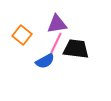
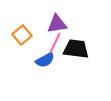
orange square: rotated 12 degrees clockwise
pink line: moved 1 px left
blue semicircle: moved 1 px up
